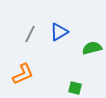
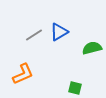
gray line: moved 4 px right, 1 px down; rotated 30 degrees clockwise
